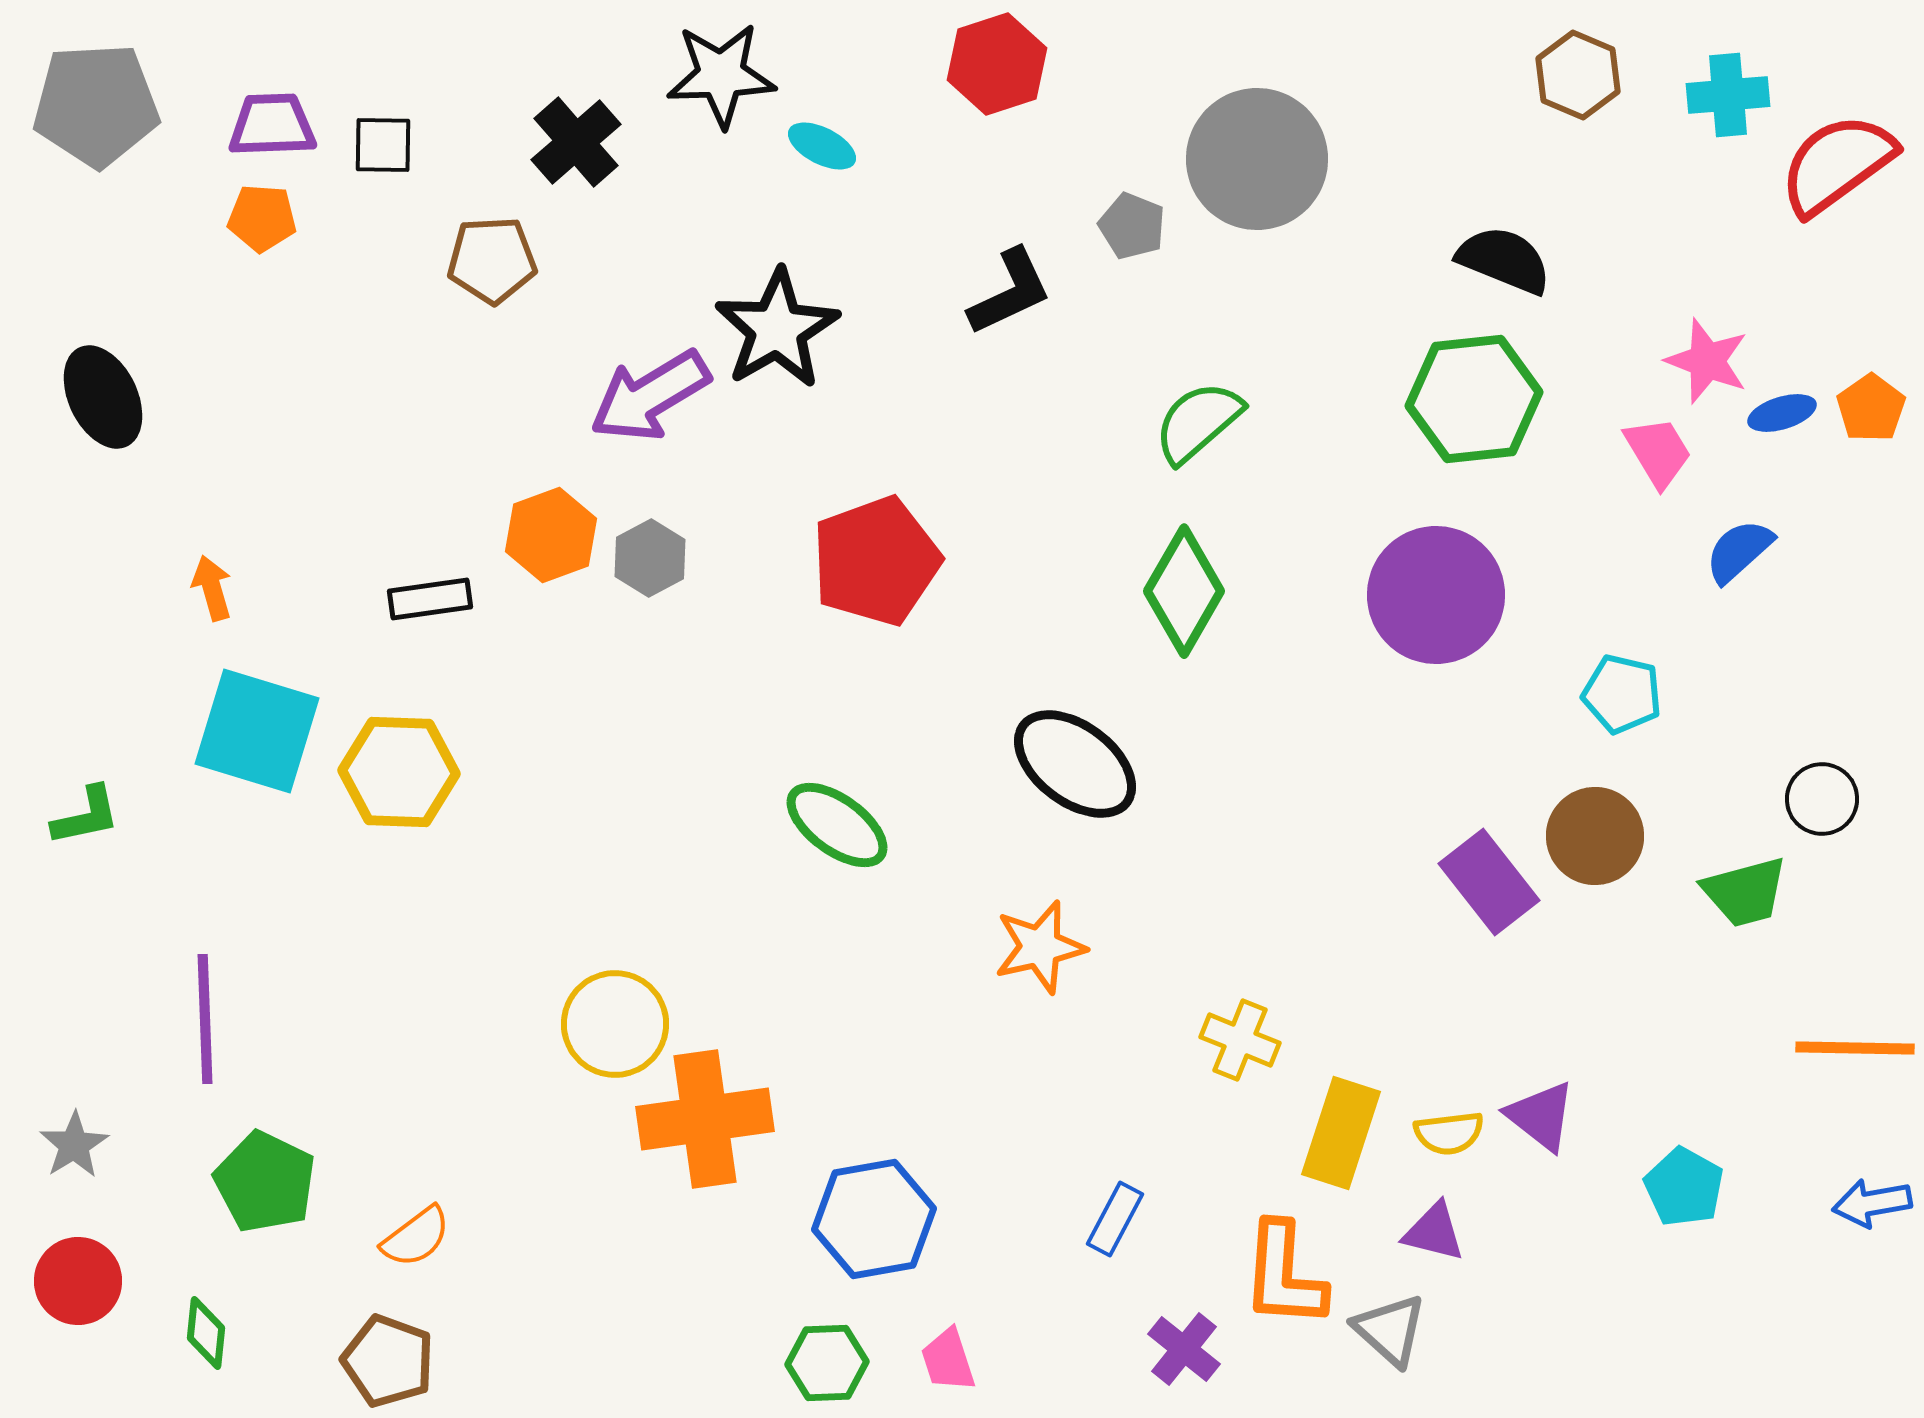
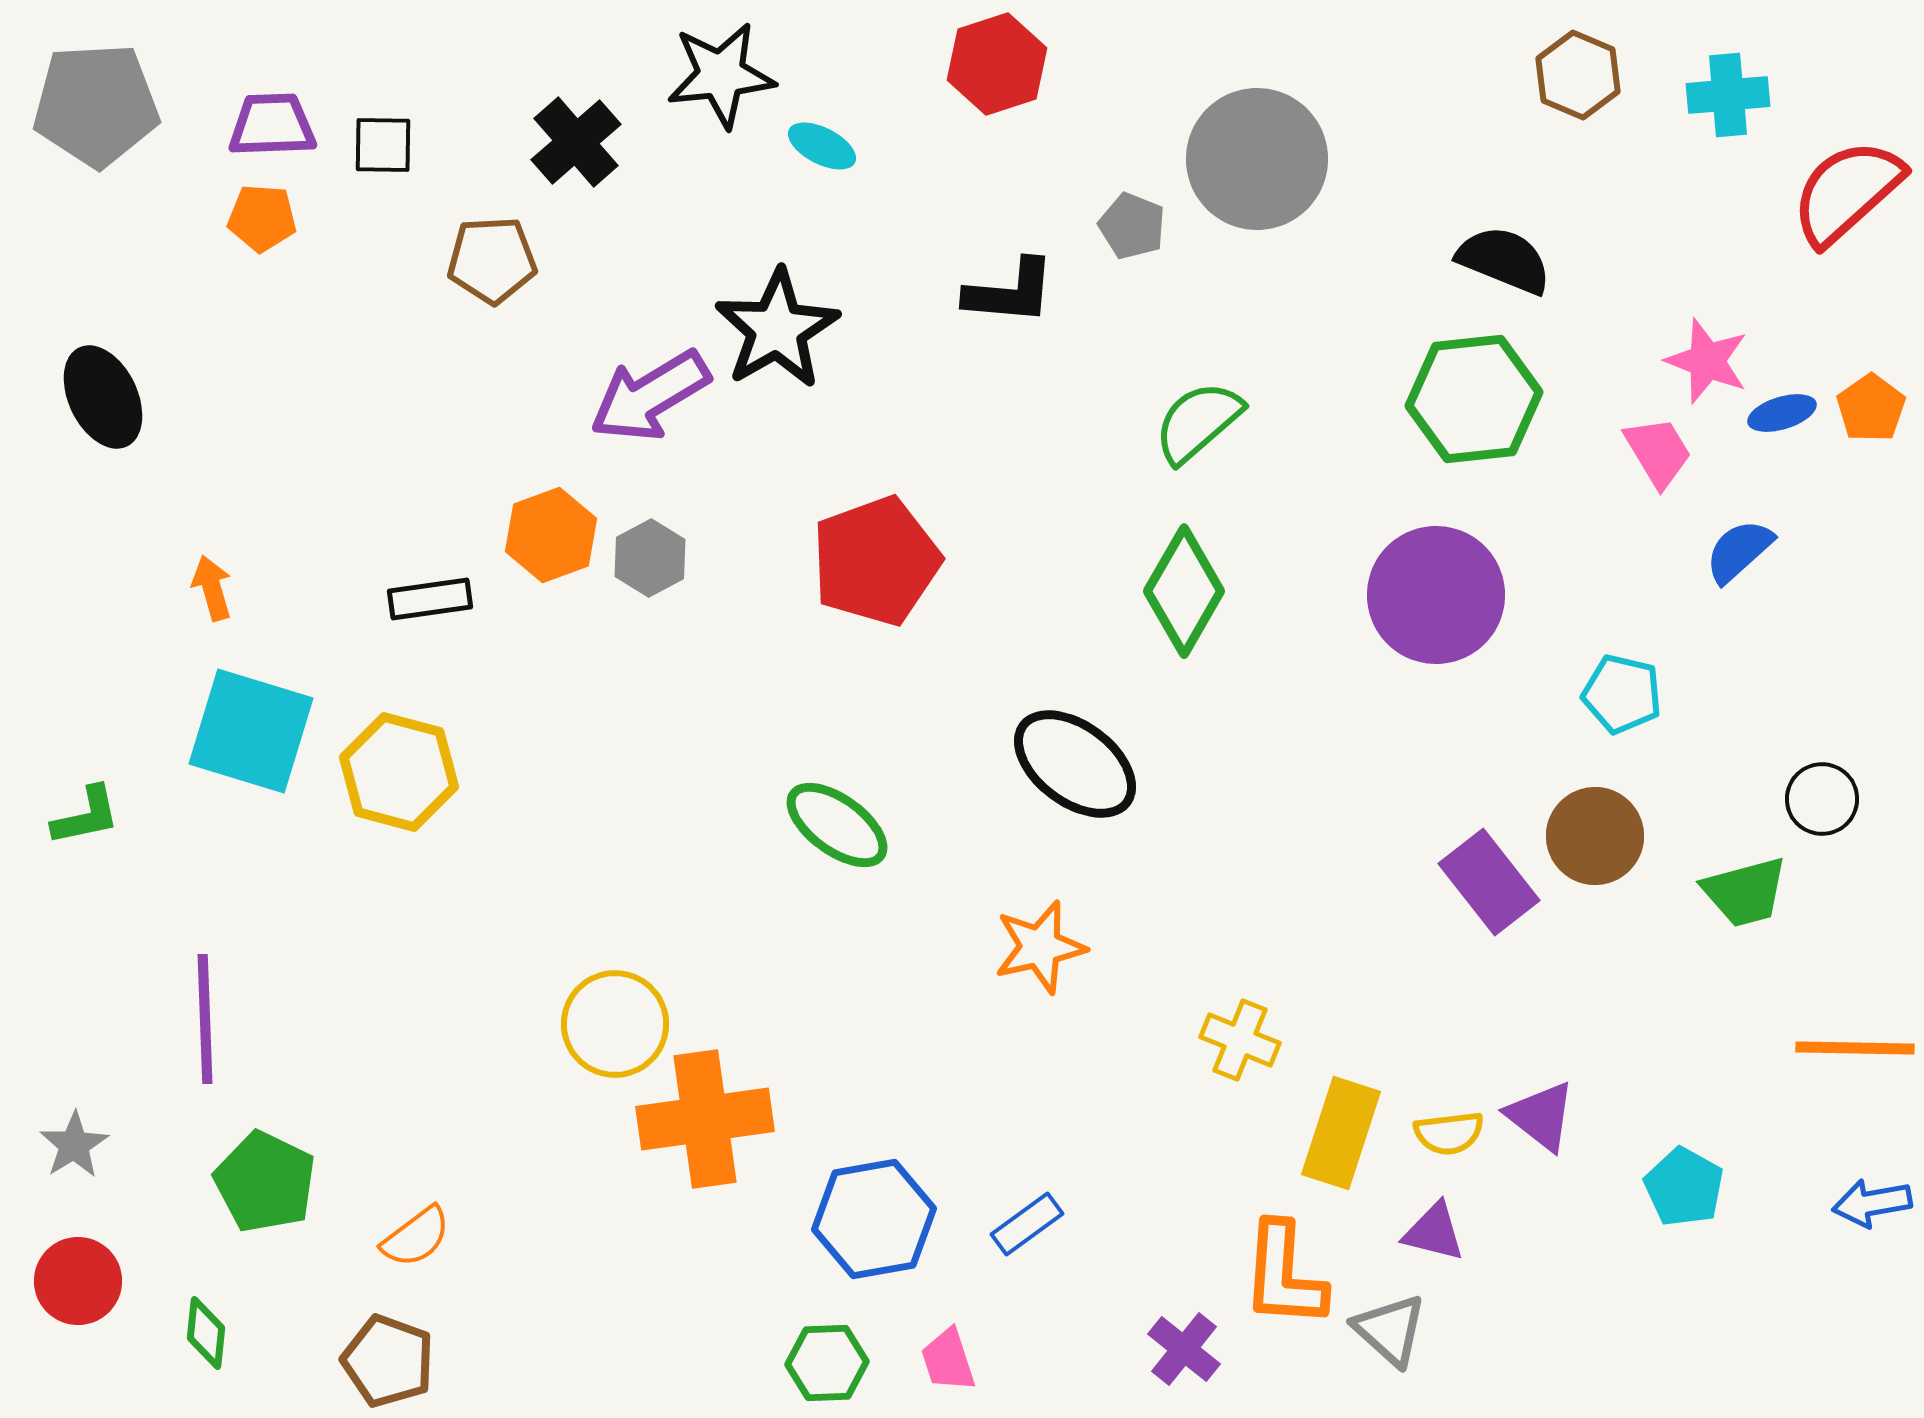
black star at (721, 75): rotated 4 degrees counterclockwise
red semicircle at (1837, 164): moved 10 px right, 28 px down; rotated 6 degrees counterclockwise
black L-shape at (1010, 292): rotated 30 degrees clockwise
cyan square at (257, 731): moved 6 px left
yellow hexagon at (399, 772): rotated 13 degrees clockwise
blue rectangle at (1115, 1219): moved 88 px left, 5 px down; rotated 26 degrees clockwise
